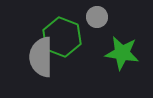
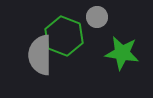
green hexagon: moved 2 px right, 1 px up
gray semicircle: moved 1 px left, 2 px up
